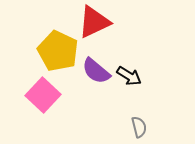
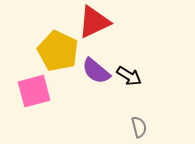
pink square: moved 9 px left, 4 px up; rotated 32 degrees clockwise
